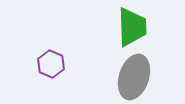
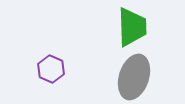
purple hexagon: moved 5 px down
